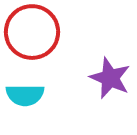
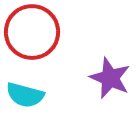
cyan semicircle: rotated 15 degrees clockwise
